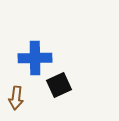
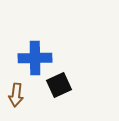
brown arrow: moved 3 px up
